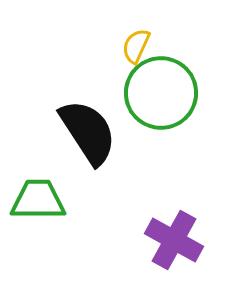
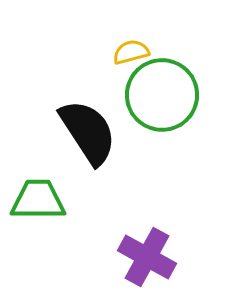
yellow semicircle: moved 5 px left, 6 px down; rotated 51 degrees clockwise
green circle: moved 1 px right, 2 px down
purple cross: moved 27 px left, 17 px down
